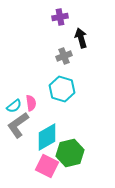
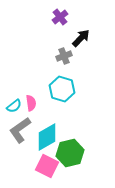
purple cross: rotated 28 degrees counterclockwise
black arrow: rotated 60 degrees clockwise
gray L-shape: moved 2 px right, 5 px down
